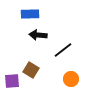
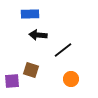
brown square: rotated 14 degrees counterclockwise
